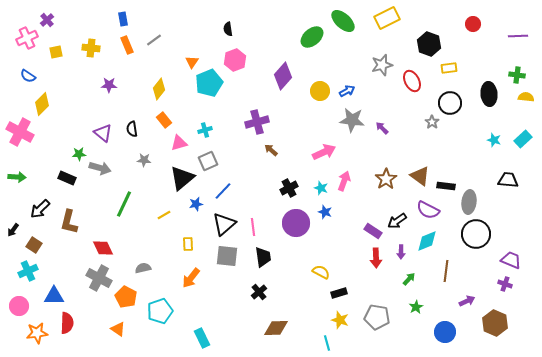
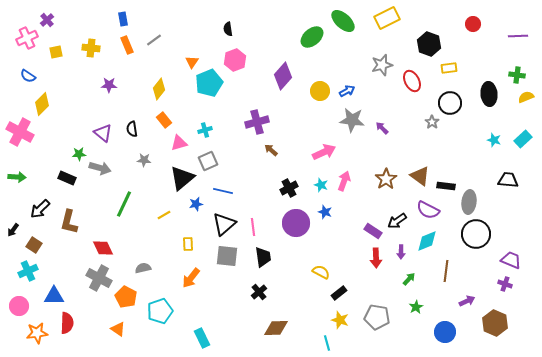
yellow semicircle at (526, 97): rotated 28 degrees counterclockwise
cyan star at (321, 188): moved 3 px up
blue line at (223, 191): rotated 60 degrees clockwise
black rectangle at (339, 293): rotated 21 degrees counterclockwise
